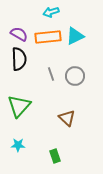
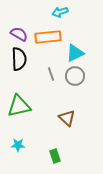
cyan arrow: moved 9 px right
cyan triangle: moved 17 px down
green triangle: rotated 35 degrees clockwise
